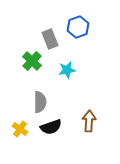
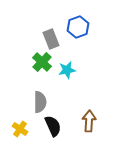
gray rectangle: moved 1 px right
green cross: moved 10 px right, 1 px down
black semicircle: moved 2 px right, 1 px up; rotated 95 degrees counterclockwise
